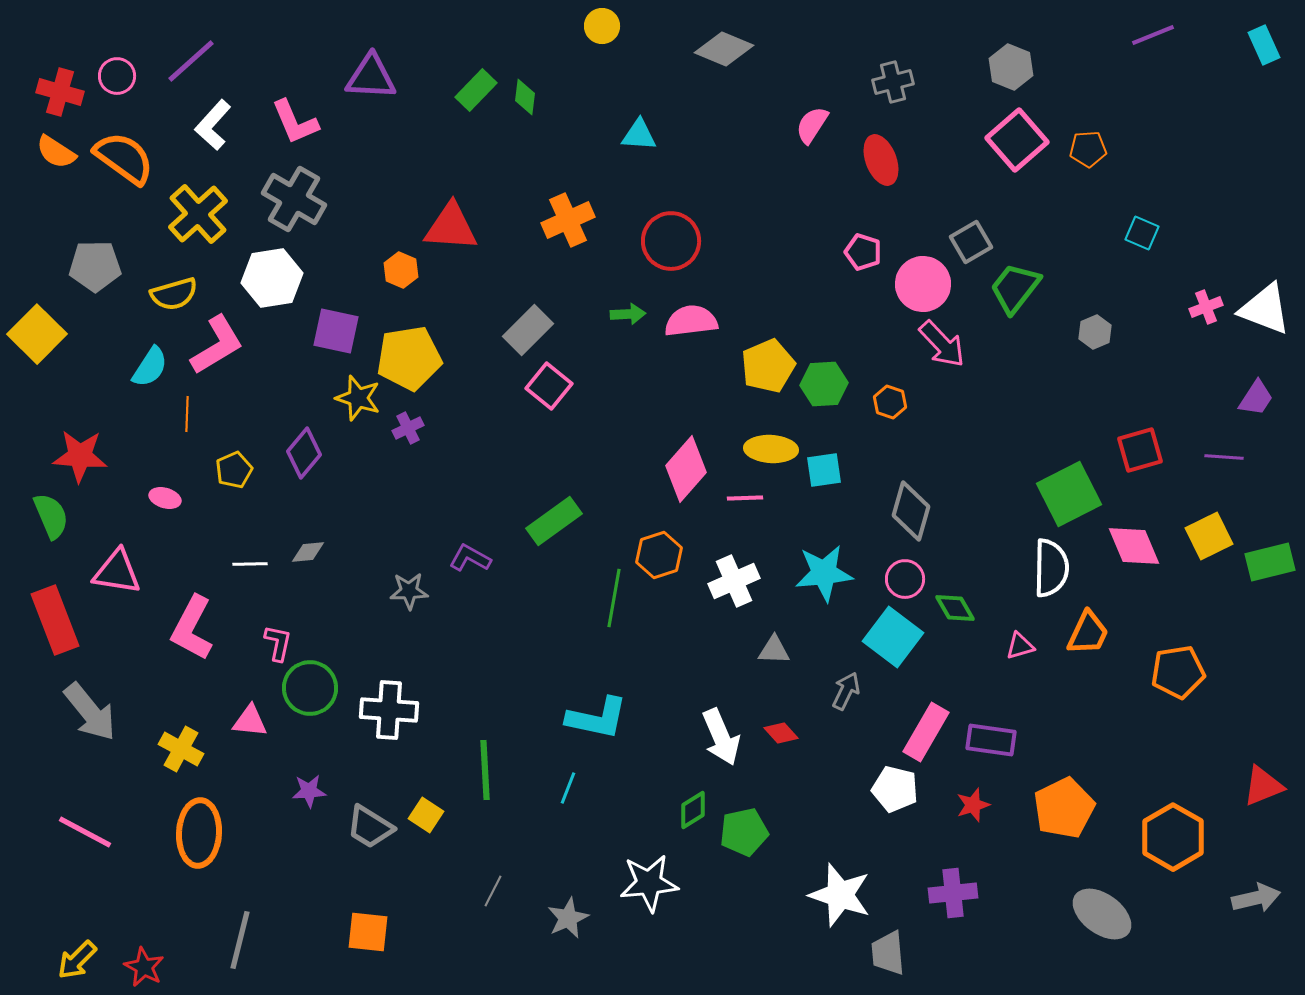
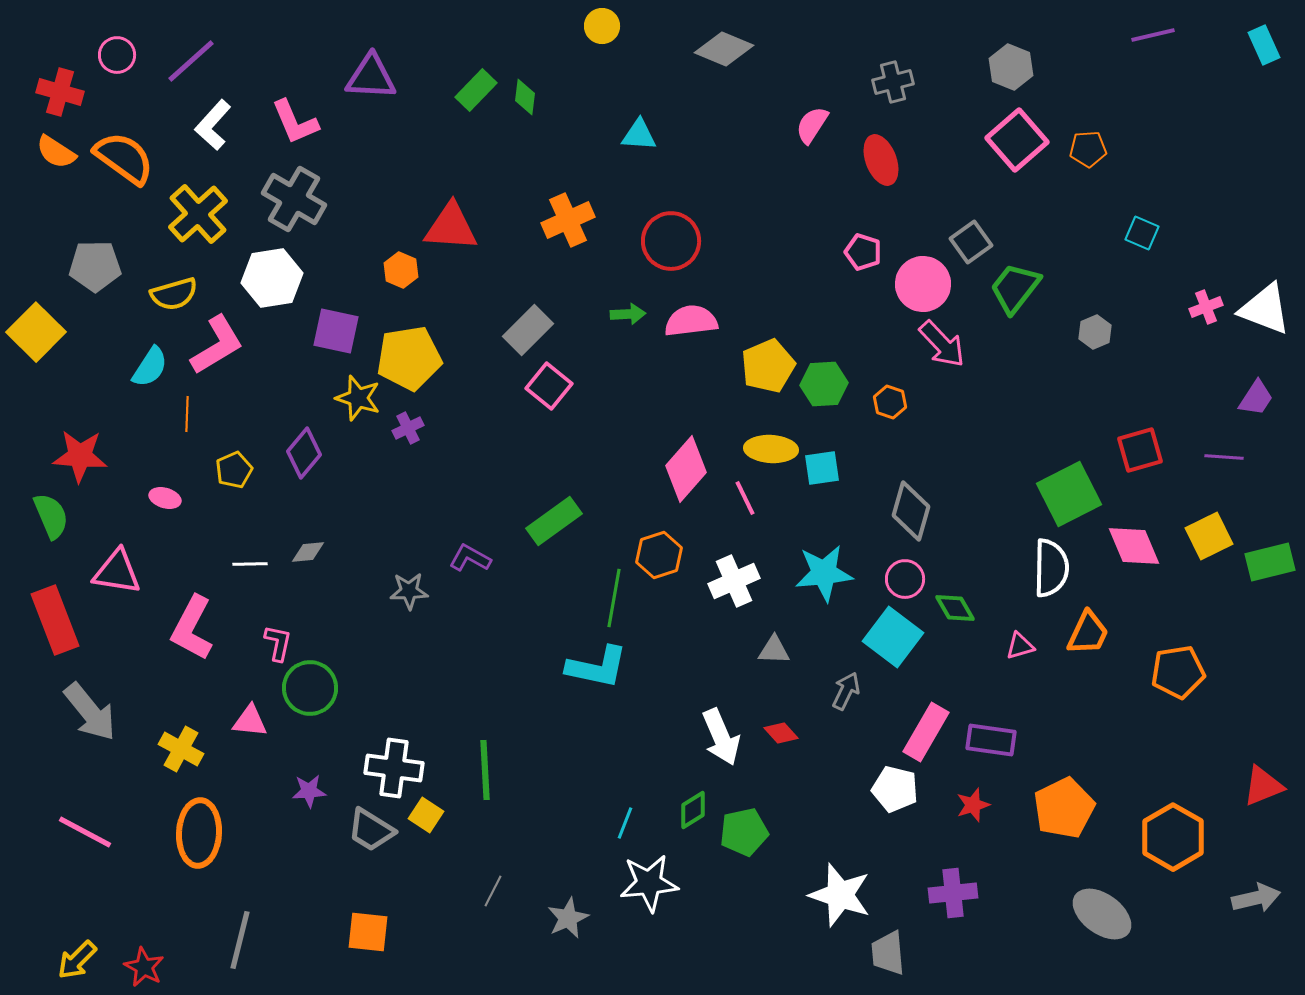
purple line at (1153, 35): rotated 9 degrees clockwise
pink circle at (117, 76): moved 21 px up
gray square at (971, 242): rotated 6 degrees counterclockwise
yellow square at (37, 334): moved 1 px left, 2 px up
cyan square at (824, 470): moved 2 px left, 2 px up
pink line at (745, 498): rotated 66 degrees clockwise
white cross at (389, 710): moved 5 px right, 58 px down; rotated 4 degrees clockwise
cyan L-shape at (597, 718): moved 51 px up
cyan line at (568, 788): moved 57 px right, 35 px down
gray trapezoid at (370, 827): moved 1 px right, 3 px down
